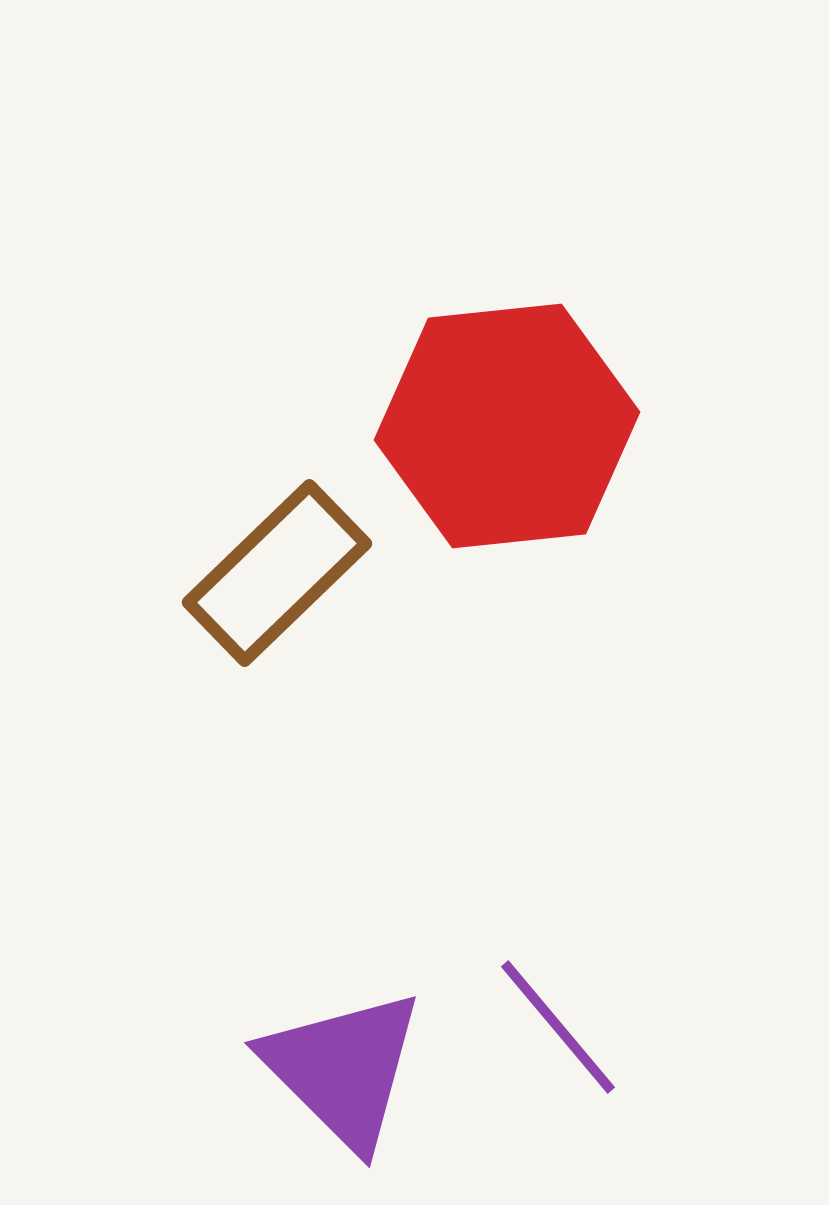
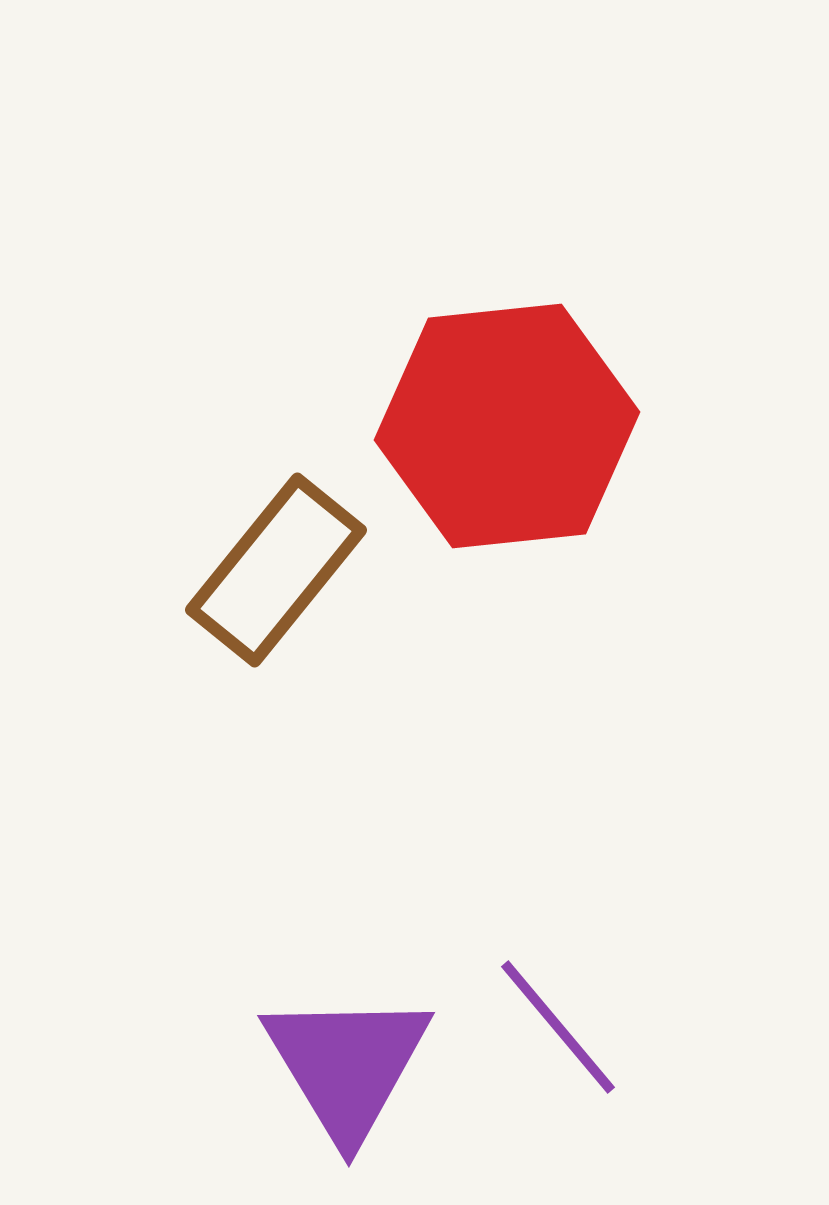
brown rectangle: moved 1 px left, 3 px up; rotated 7 degrees counterclockwise
purple triangle: moved 4 px right, 4 px up; rotated 14 degrees clockwise
